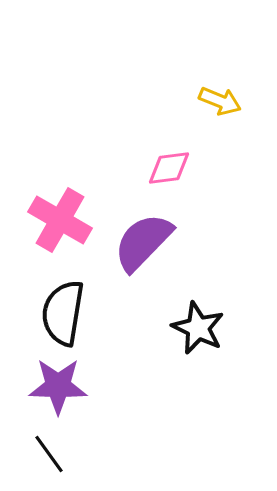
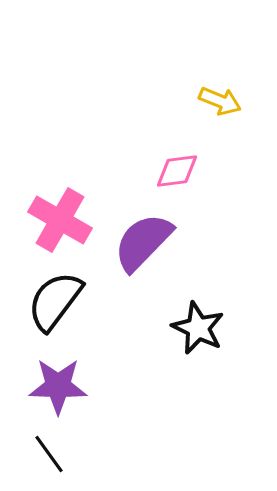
pink diamond: moved 8 px right, 3 px down
black semicircle: moved 8 px left, 12 px up; rotated 28 degrees clockwise
